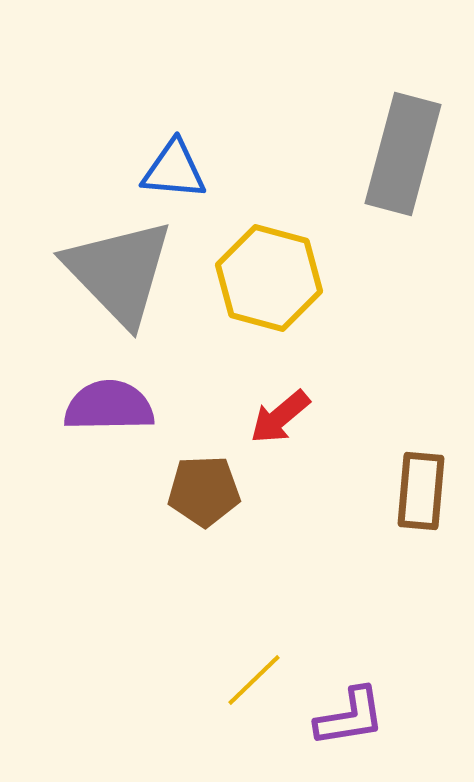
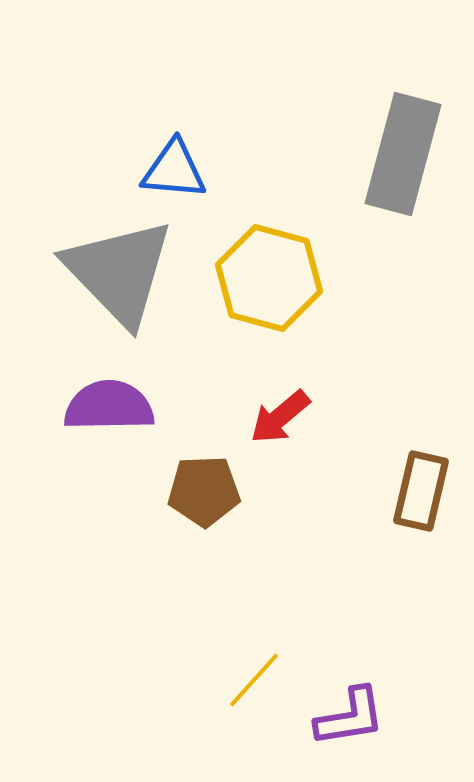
brown rectangle: rotated 8 degrees clockwise
yellow line: rotated 4 degrees counterclockwise
